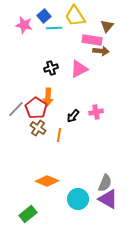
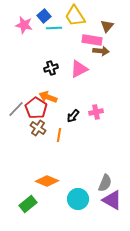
orange arrow: rotated 108 degrees clockwise
purple triangle: moved 4 px right, 1 px down
green rectangle: moved 10 px up
